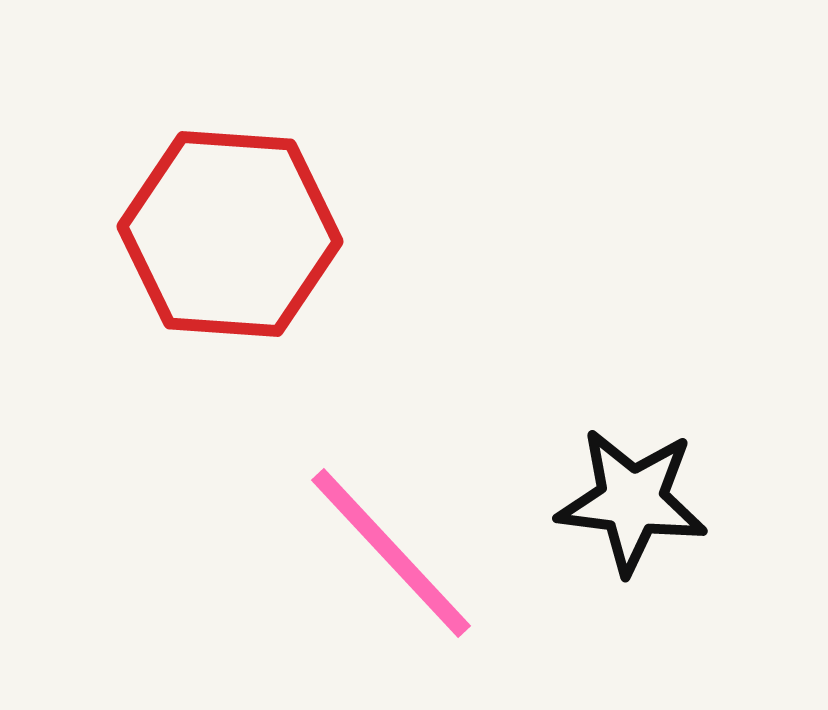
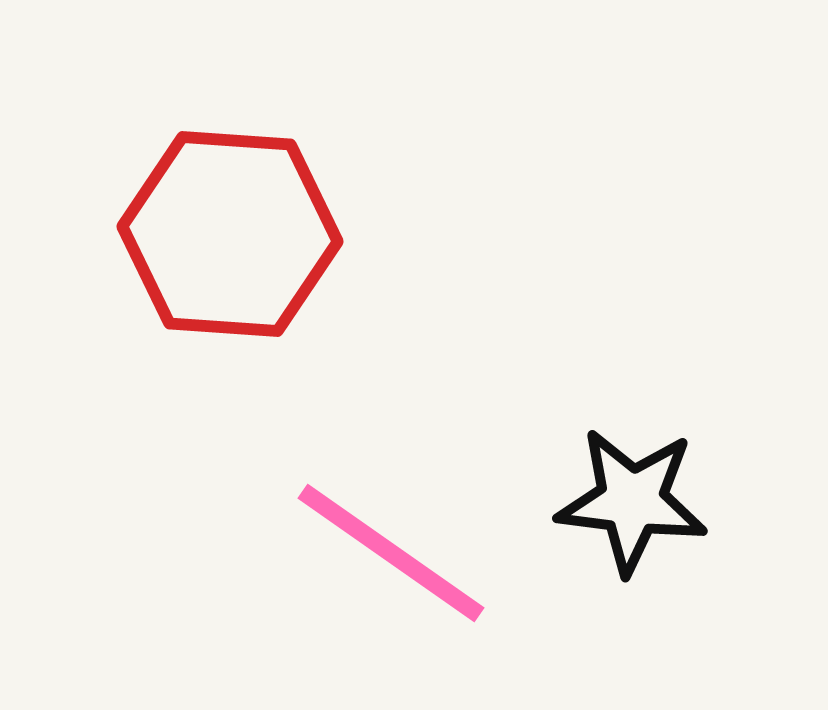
pink line: rotated 12 degrees counterclockwise
